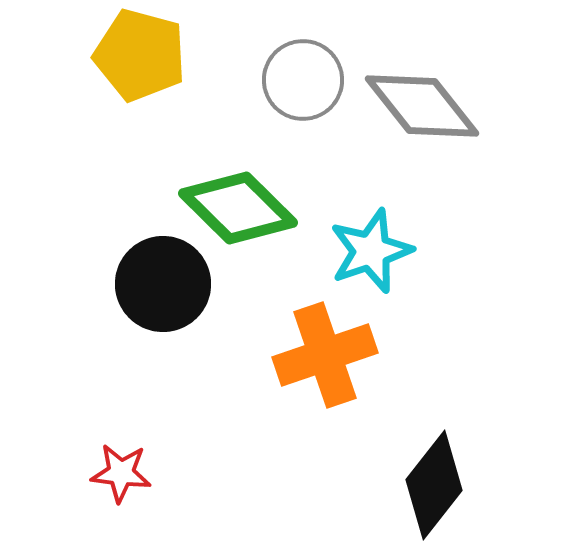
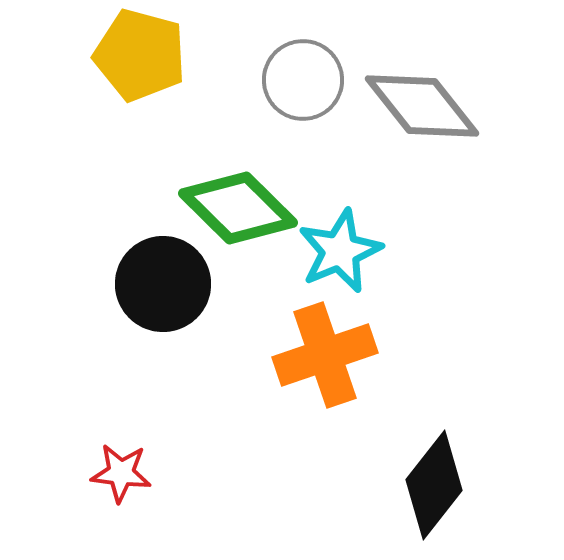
cyan star: moved 31 px left; rotated 4 degrees counterclockwise
